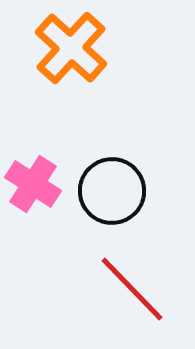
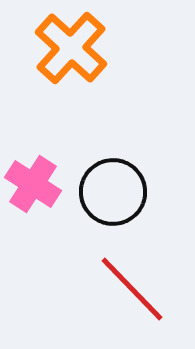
black circle: moved 1 px right, 1 px down
